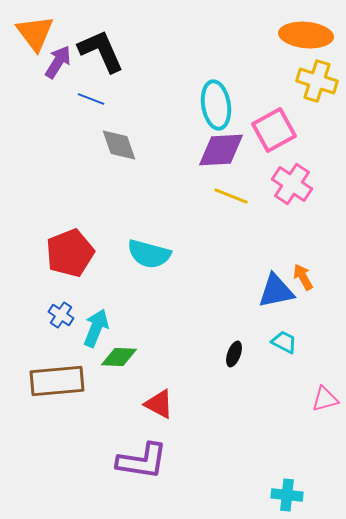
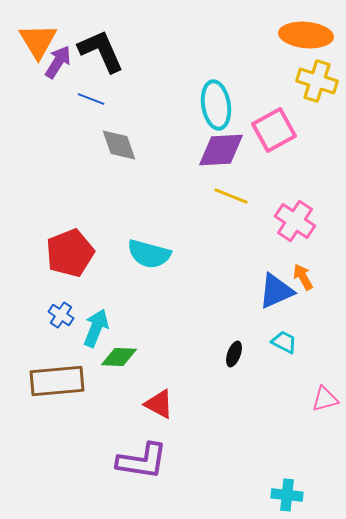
orange triangle: moved 3 px right, 8 px down; rotated 6 degrees clockwise
pink cross: moved 3 px right, 37 px down
blue triangle: rotated 12 degrees counterclockwise
